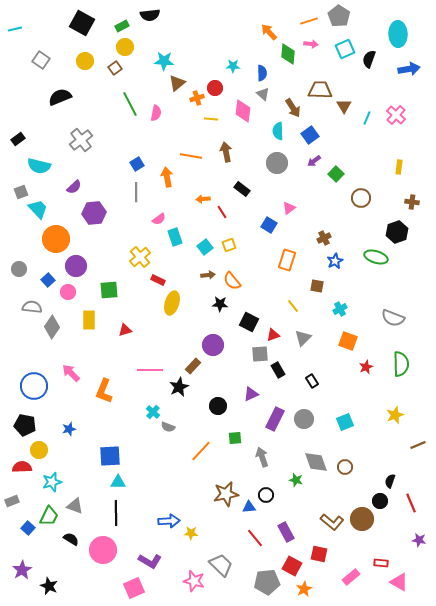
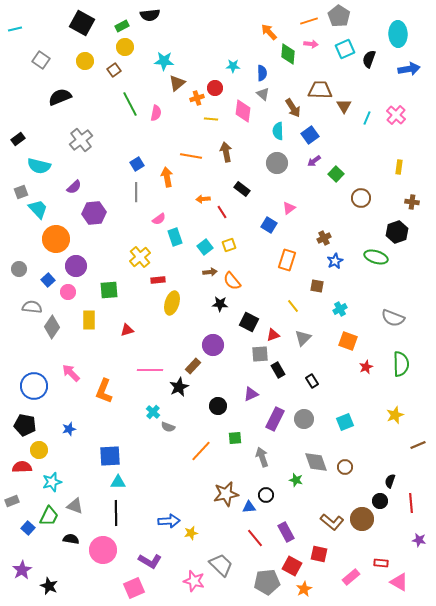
brown square at (115, 68): moved 1 px left, 2 px down
brown arrow at (208, 275): moved 2 px right, 3 px up
red rectangle at (158, 280): rotated 32 degrees counterclockwise
red triangle at (125, 330): moved 2 px right
red line at (411, 503): rotated 18 degrees clockwise
yellow star at (191, 533): rotated 16 degrees counterclockwise
black semicircle at (71, 539): rotated 21 degrees counterclockwise
